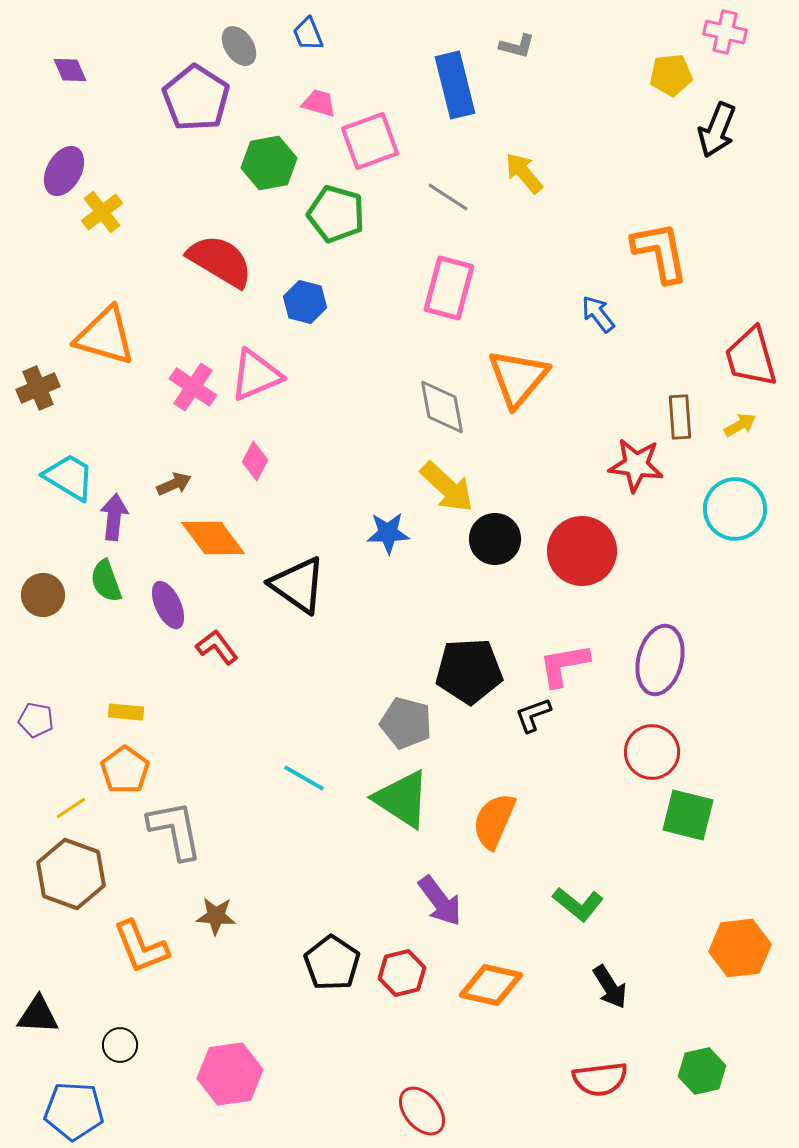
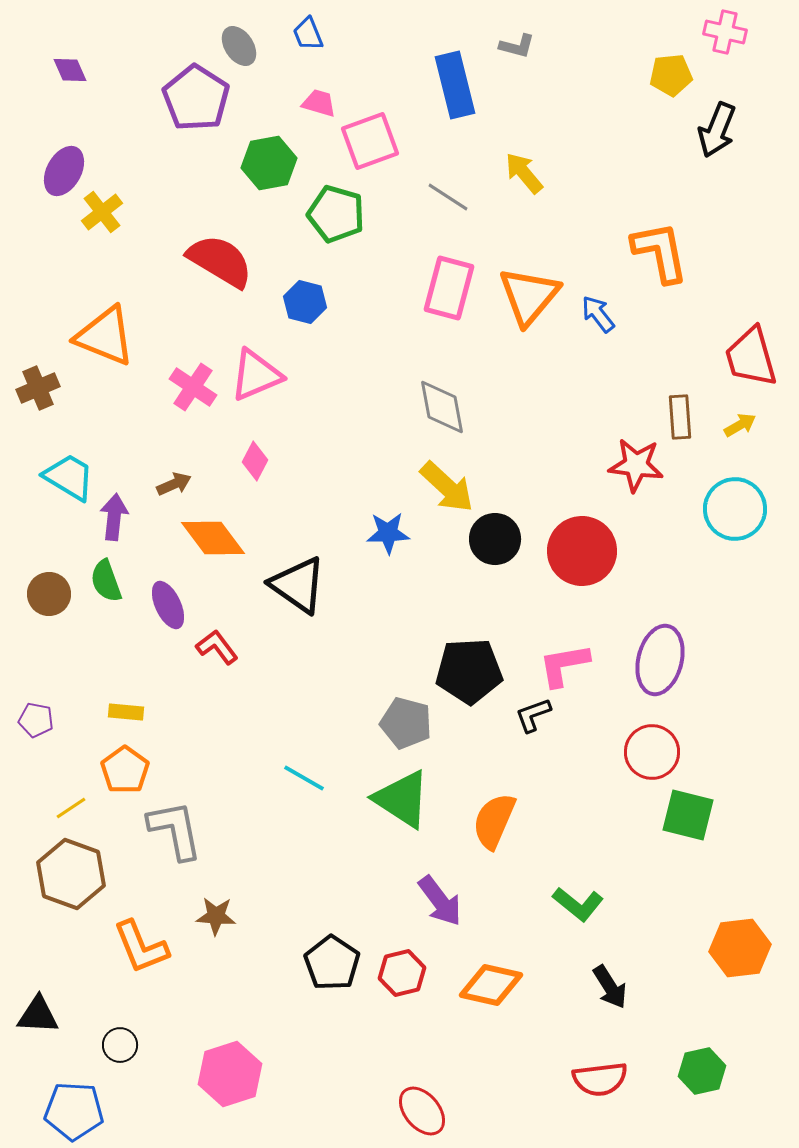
orange triangle at (105, 336): rotated 6 degrees clockwise
orange triangle at (518, 378): moved 11 px right, 82 px up
brown circle at (43, 595): moved 6 px right, 1 px up
pink hexagon at (230, 1074): rotated 10 degrees counterclockwise
